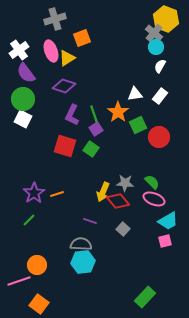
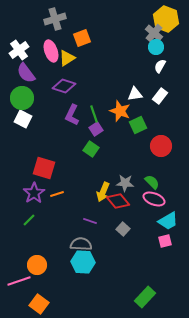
green circle at (23, 99): moved 1 px left, 1 px up
orange star at (118, 112): moved 2 px right, 1 px up; rotated 15 degrees counterclockwise
red circle at (159, 137): moved 2 px right, 9 px down
red square at (65, 146): moved 21 px left, 22 px down
cyan hexagon at (83, 262): rotated 10 degrees clockwise
